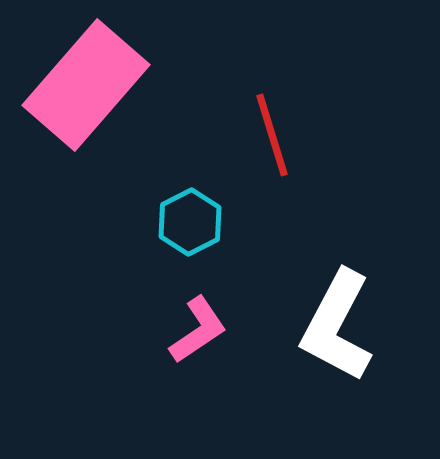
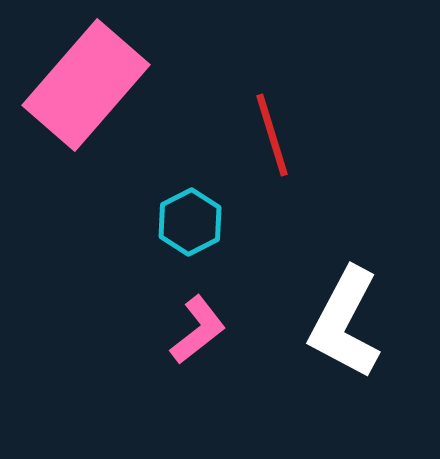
white L-shape: moved 8 px right, 3 px up
pink L-shape: rotated 4 degrees counterclockwise
